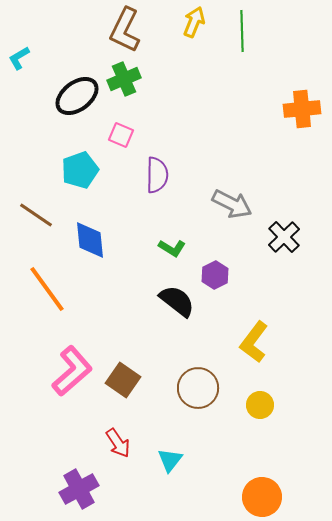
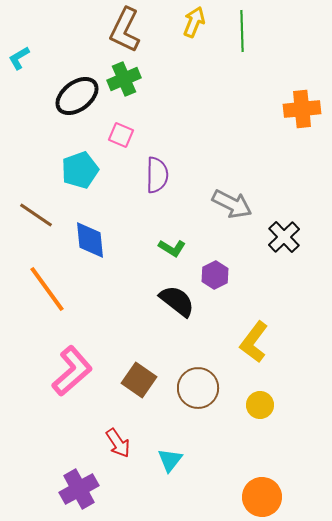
brown square: moved 16 px right
